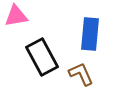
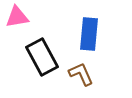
pink triangle: moved 1 px right, 1 px down
blue rectangle: moved 1 px left
